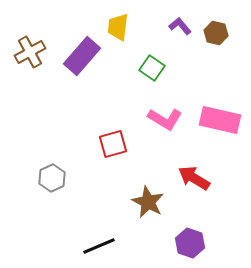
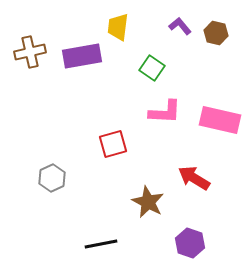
brown cross: rotated 16 degrees clockwise
purple rectangle: rotated 39 degrees clockwise
pink L-shape: moved 7 px up; rotated 28 degrees counterclockwise
black line: moved 2 px right, 2 px up; rotated 12 degrees clockwise
